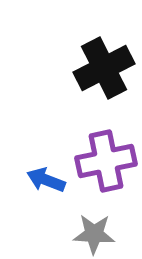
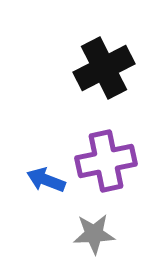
gray star: rotated 6 degrees counterclockwise
